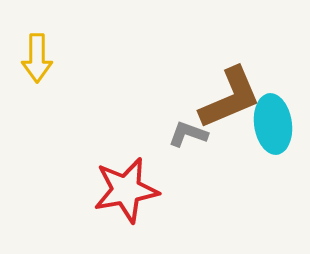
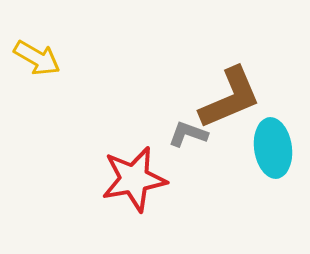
yellow arrow: rotated 60 degrees counterclockwise
cyan ellipse: moved 24 px down
red star: moved 8 px right, 11 px up
